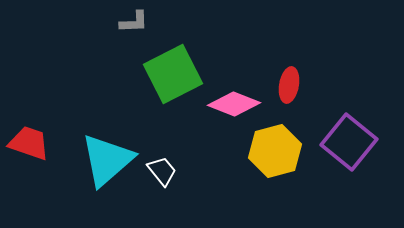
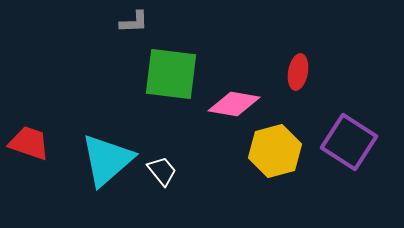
green square: moved 2 px left; rotated 34 degrees clockwise
red ellipse: moved 9 px right, 13 px up
pink diamond: rotated 12 degrees counterclockwise
purple square: rotated 6 degrees counterclockwise
